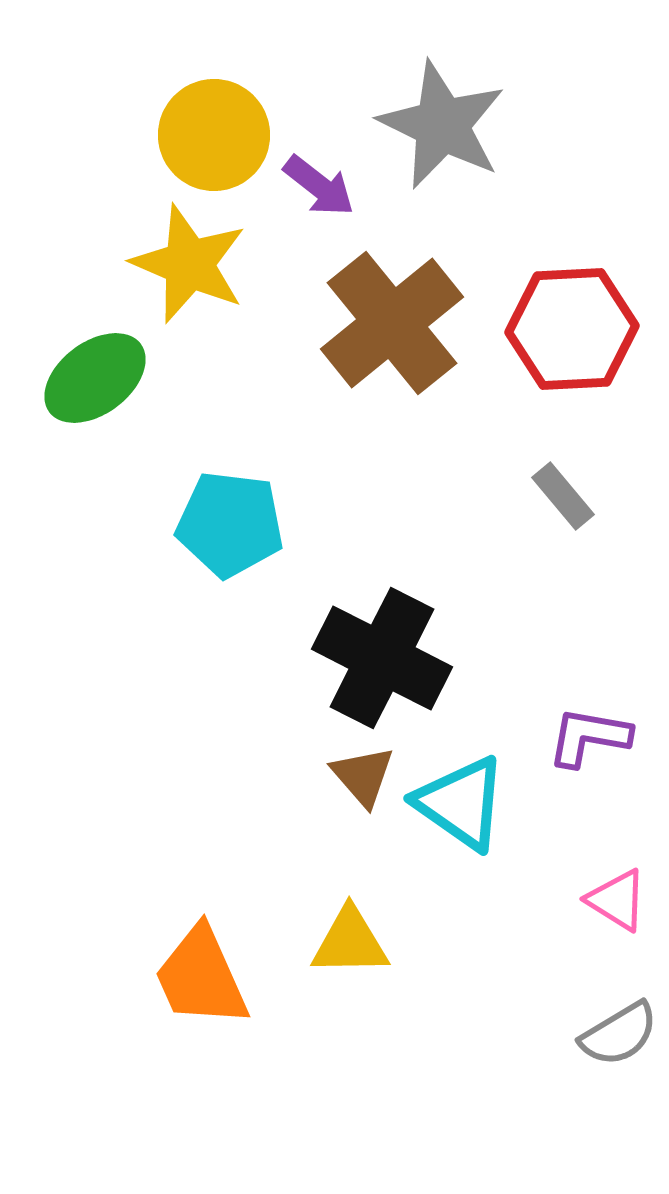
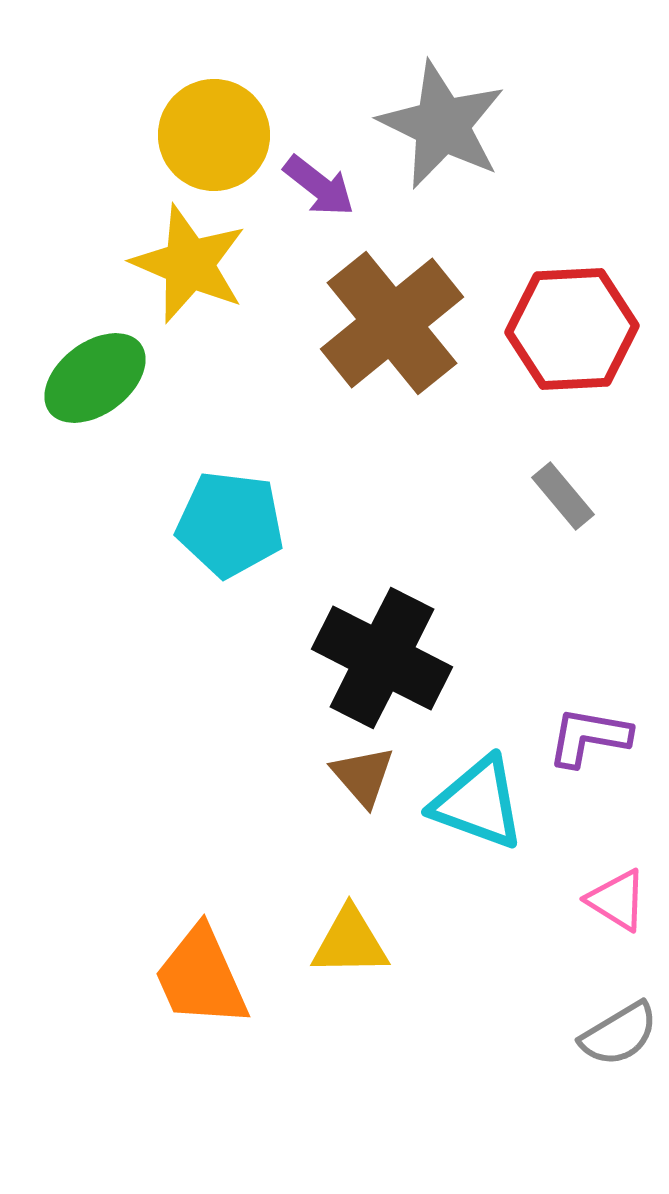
cyan triangle: moved 17 px right; rotated 15 degrees counterclockwise
